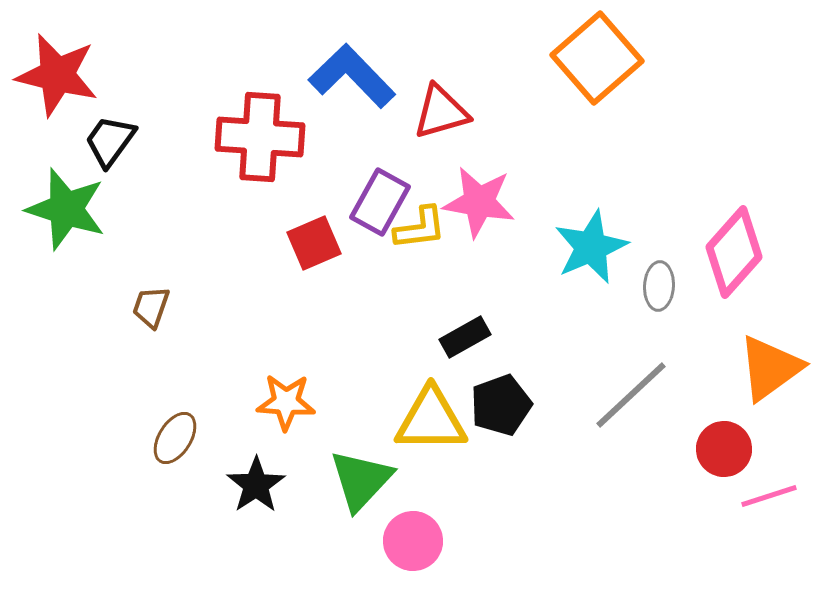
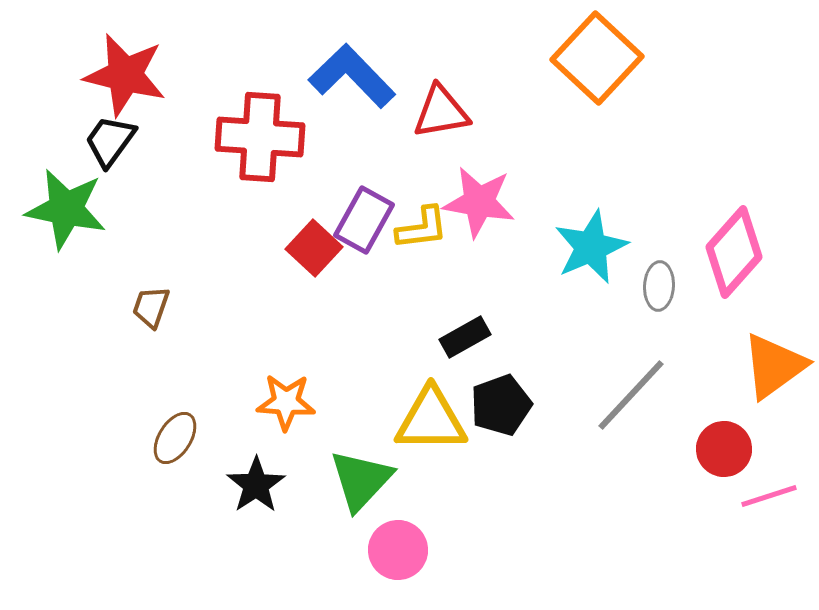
orange square: rotated 6 degrees counterclockwise
red star: moved 68 px right
red triangle: rotated 6 degrees clockwise
purple rectangle: moved 16 px left, 18 px down
green star: rotated 6 degrees counterclockwise
yellow L-shape: moved 2 px right
red square: moved 5 px down; rotated 24 degrees counterclockwise
orange triangle: moved 4 px right, 2 px up
gray line: rotated 4 degrees counterclockwise
pink circle: moved 15 px left, 9 px down
